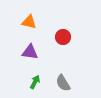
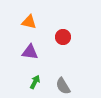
gray semicircle: moved 3 px down
